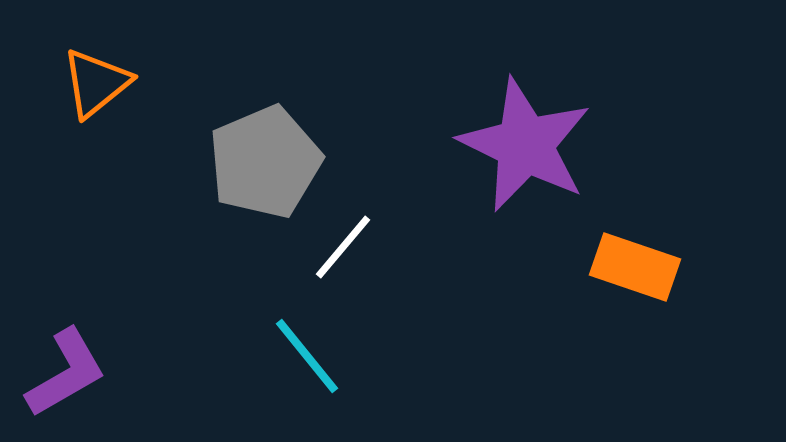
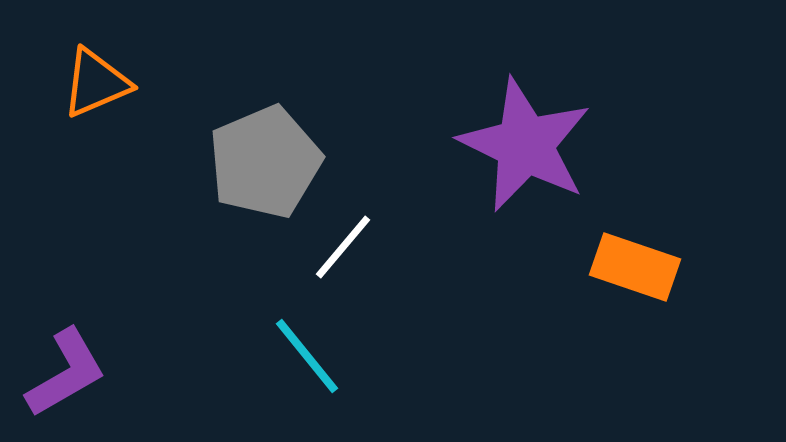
orange triangle: rotated 16 degrees clockwise
